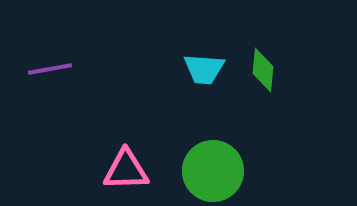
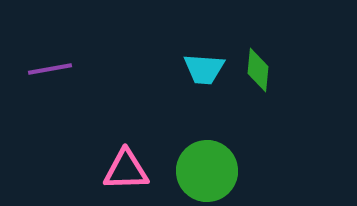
green diamond: moved 5 px left
green circle: moved 6 px left
